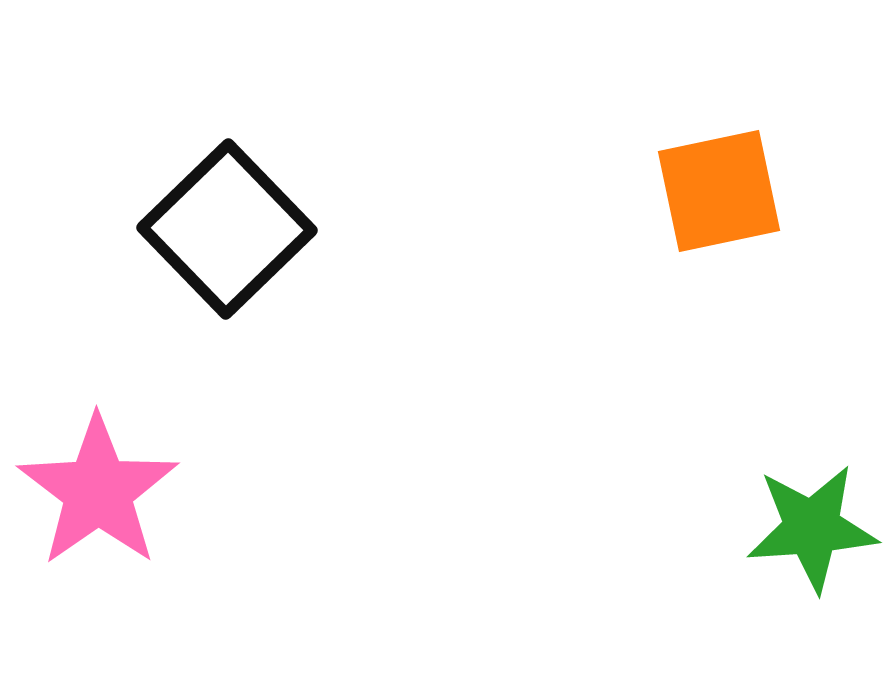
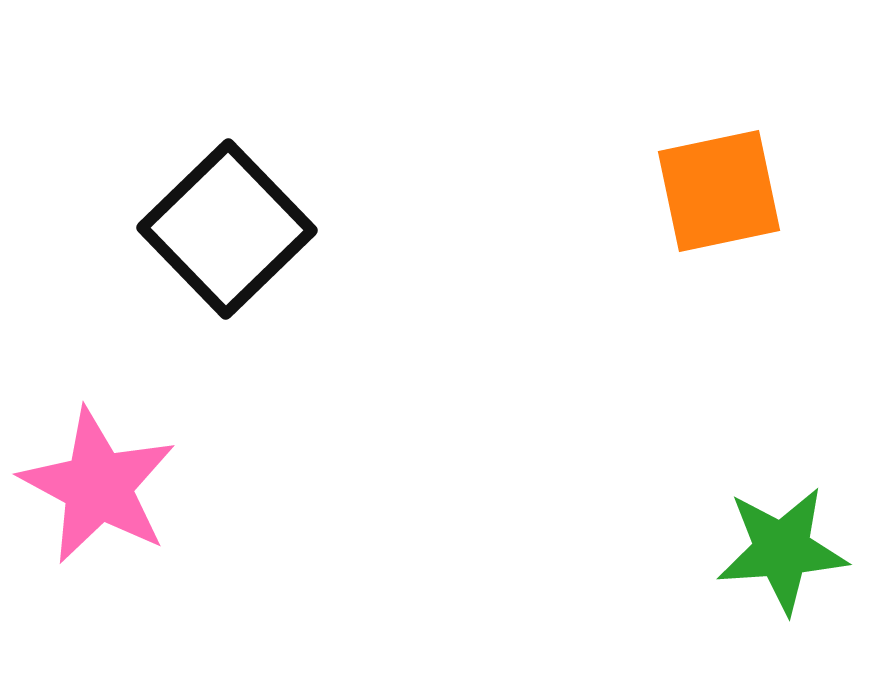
pink star: moved 5 px up; rotated 9 degrees counterclockwise
green star: moved 30 px left, 22 px down
